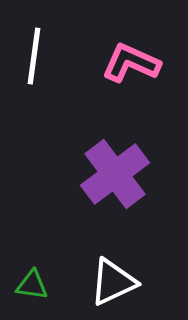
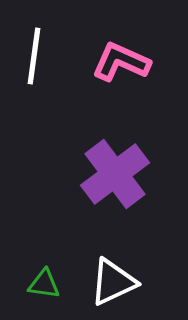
pink L-shape: moved 10 px left, 1 px up
green triangle: moved 12 px right, 1 px up
